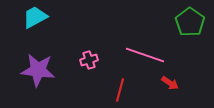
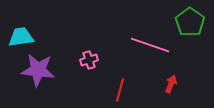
cyan trapezoid: moved 14 px left, 20 px down; rotated 20 degrees clockwise
pink line: moved 5 px right, 10 px up
red arrow: moved 1 px right, 1 px down; rotated 102 degrees counterclockwise
